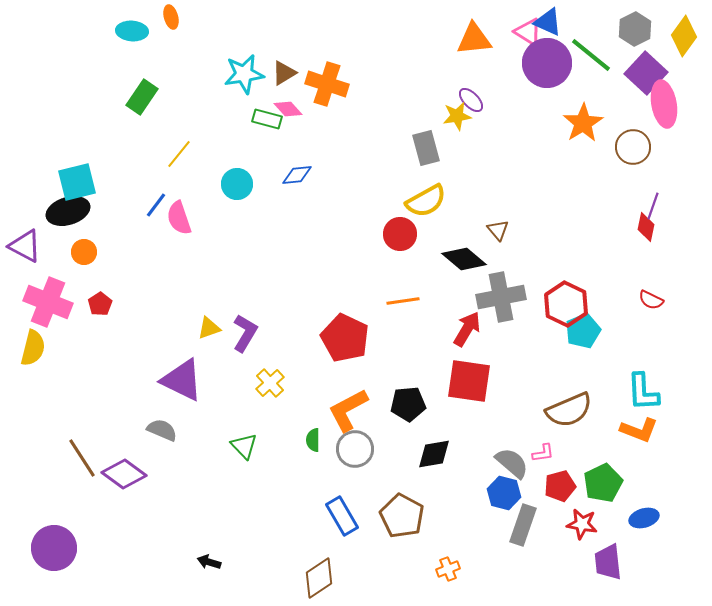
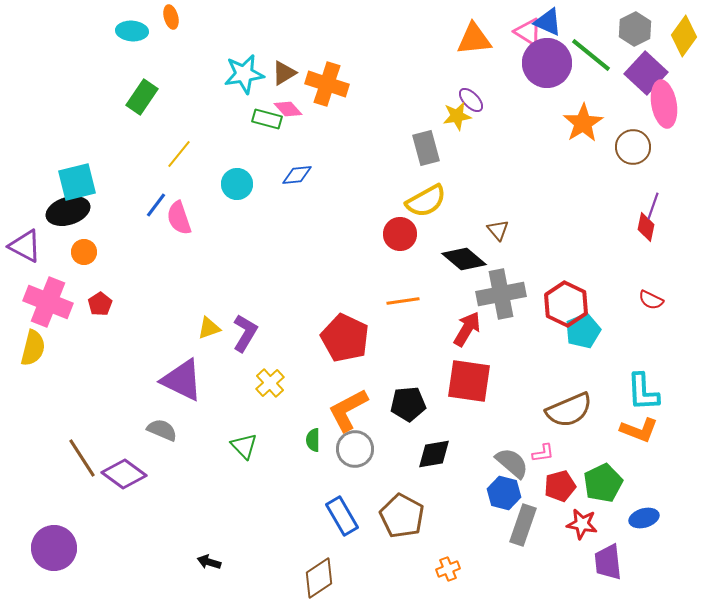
gray cross at (501, 297): moved 3 px up
